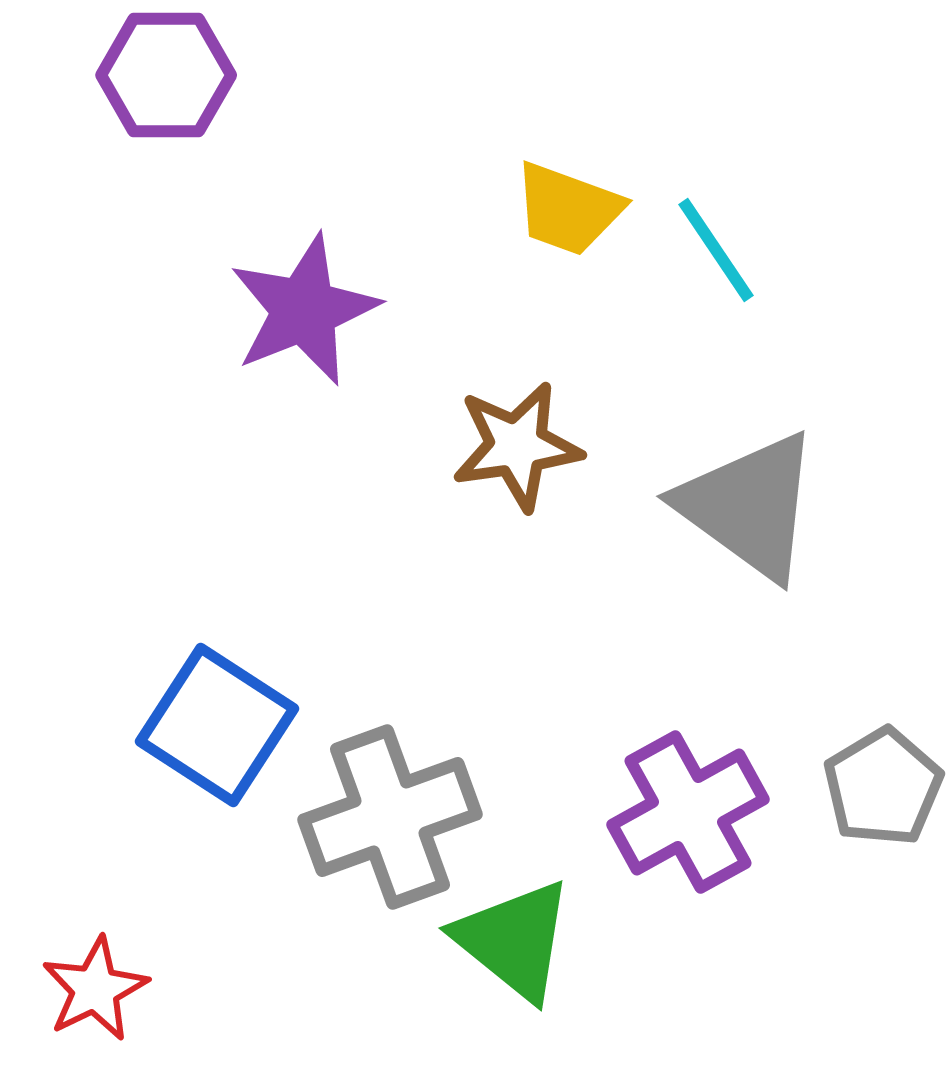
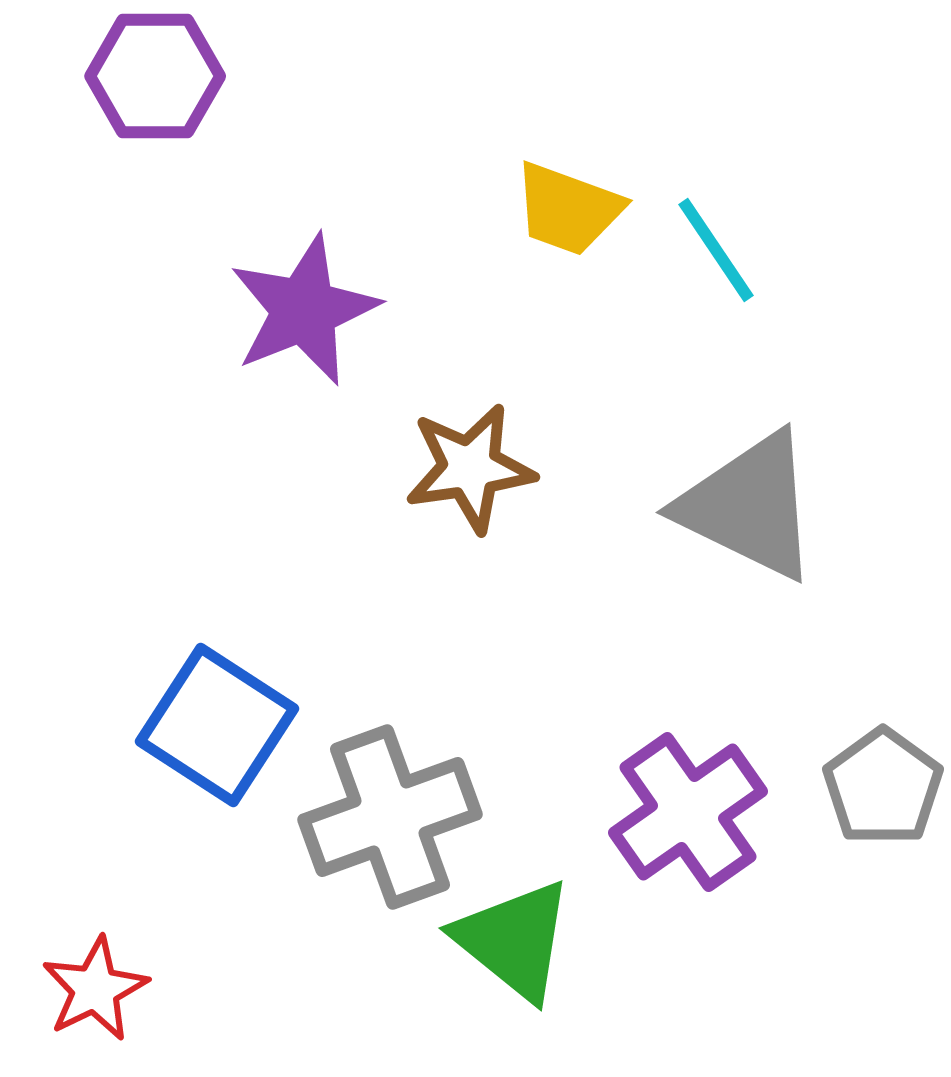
purple hexagon: moved 11 px left, 1 px down
brown star: moved 47 px left, 22 px down
gray triangle: rotated 10 degrees counterclockwise
gray pentagon: rotated 5 degrees counterclockwise
purple cross: rotated 6 degrees counterclockwise
